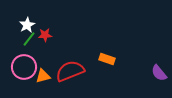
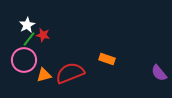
red star: moved 2 px left; rotated 16 degrees clockwise
pink circle: moved 7 px up
red semicircle: moved 2 px down
orange triangle: moved 1 px right, 1 px up
